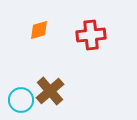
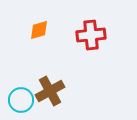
brown cross: rotated 12 degrees clockwise
